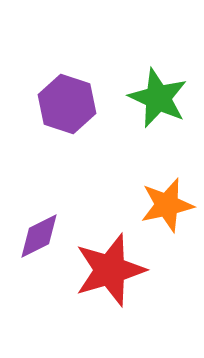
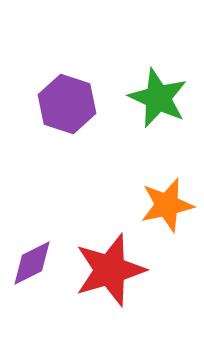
purple diamond: moved 7 px left, 27 px down
